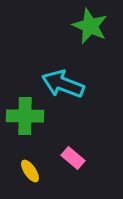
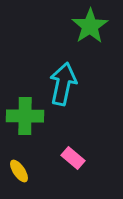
green star: rotated 15 degrees clockwise
cyan arrow: rotated 81 degrees clockwise
yellow ellipse: moved 11 px left
